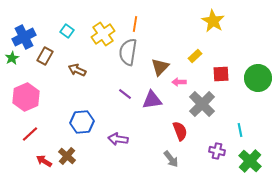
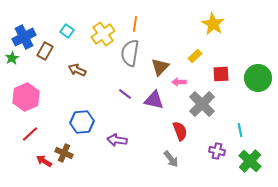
yellow star: moved 3 px down
gray semicircle: moved 2 px right, 1 px down
brown rectangle: moved 5 px up
purple triangle: moved 2 px right; rotated 20 degrees clockwise
purple arrow: moved 1 px left, 1 px down
brown cross: moved 3 px left, 3 px up; rotated 18 degrees counterclockwise
